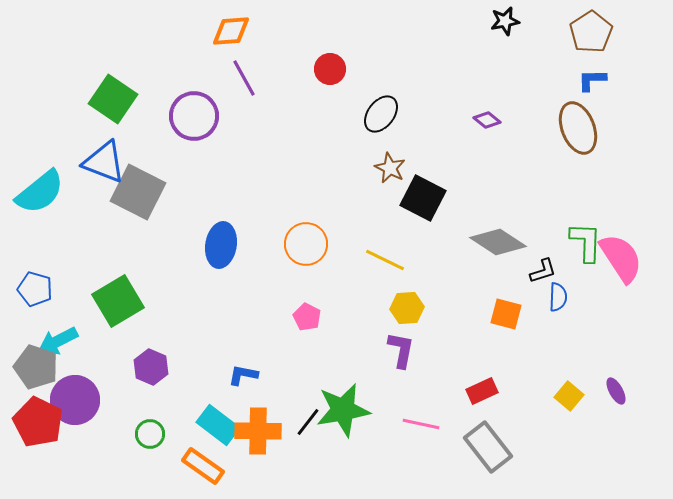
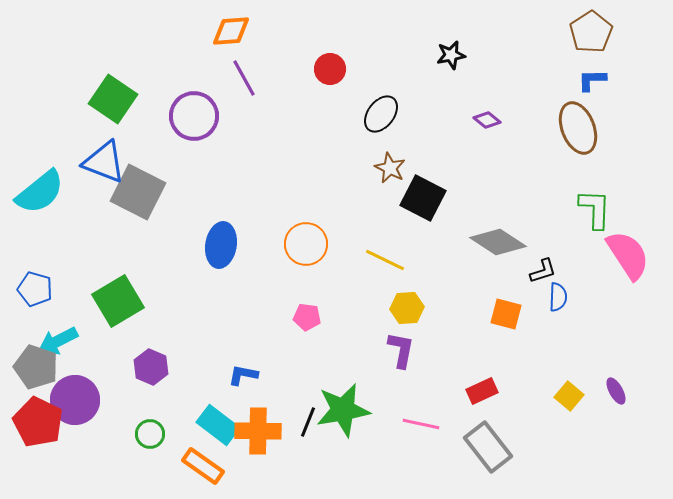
black star at (505, 21): moved 54 px left, 34 px down
green L-shape at (586, 242): moved 9 px right, 33 px up
pink semicircle at (621, 258): moved 7 px right, 3 px up
pink pentagon at (307, 317): rotated 20 degrees counterclockwise
black line at (308, 422): rotated 16 degrees counterclockwise
